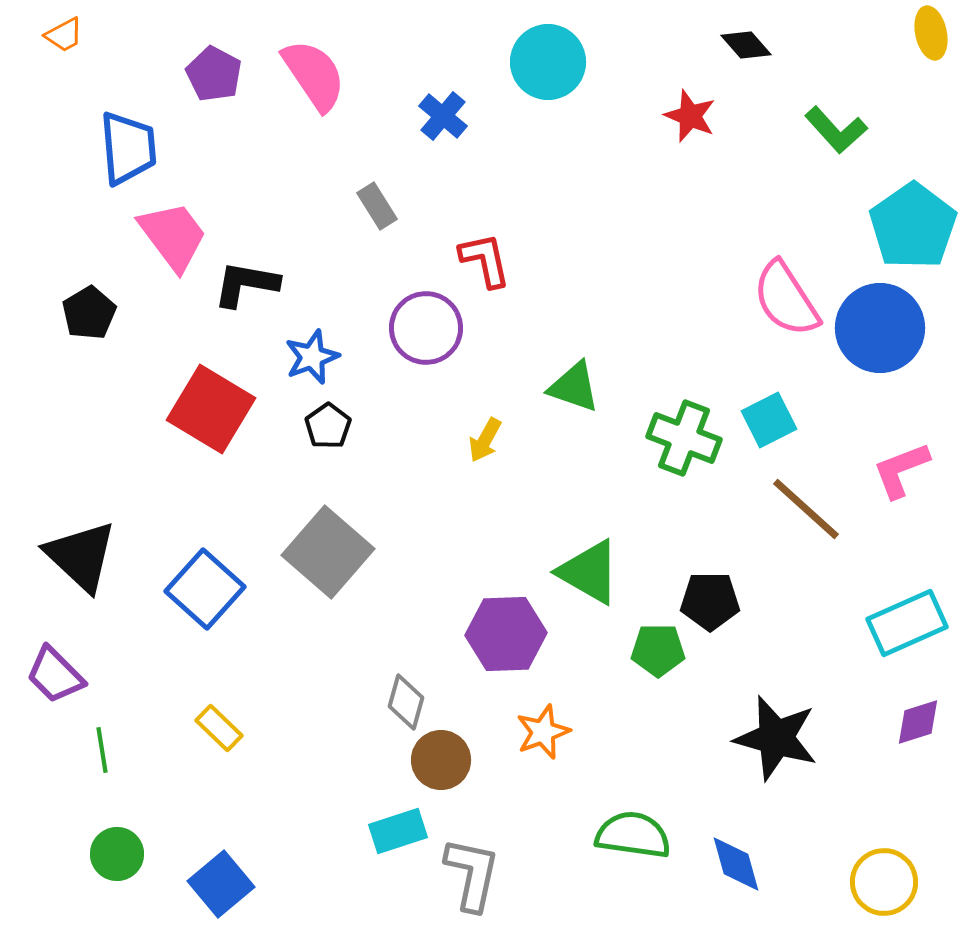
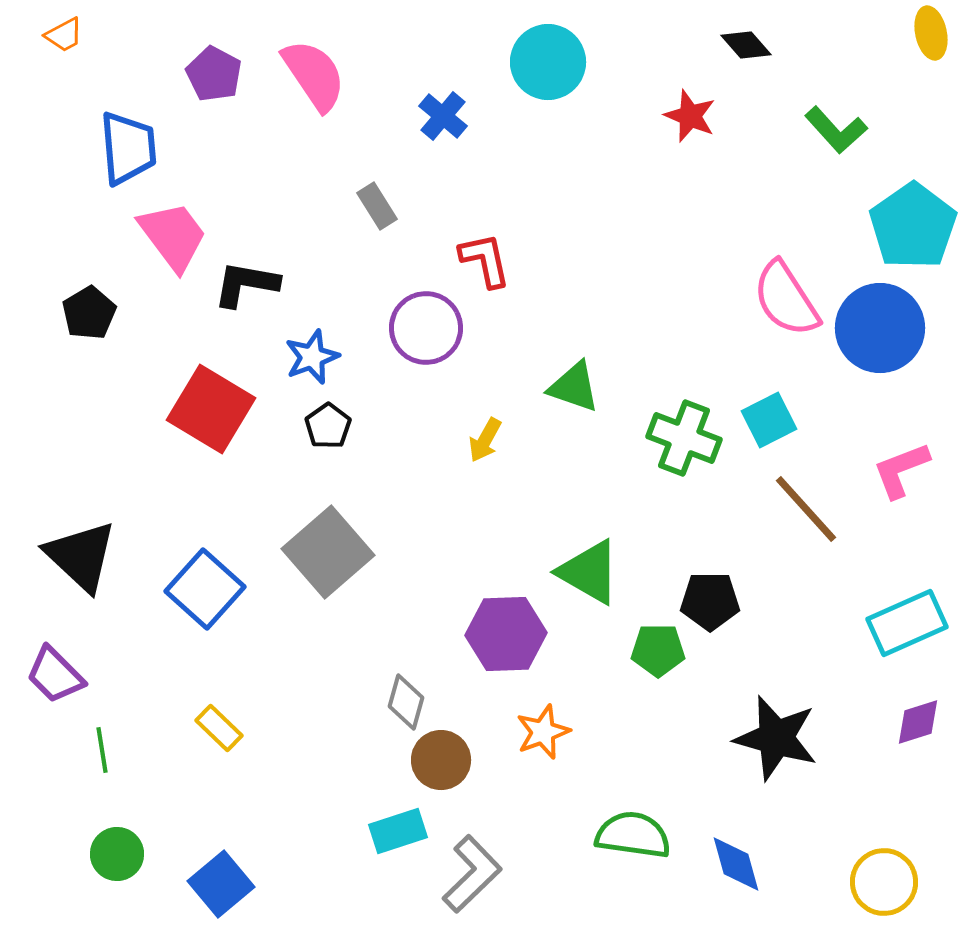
brown line at (806, 509): rotated 6 degrees clockwise
gray square at (328, 552): rotated 8 degrees clockwise
gray L-shape at (472, 874): rotated 34 degrees clockwise
